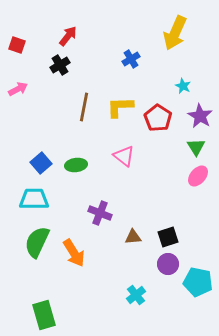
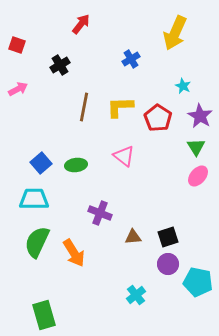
red arrow: moved 13 px right, 12 px up
